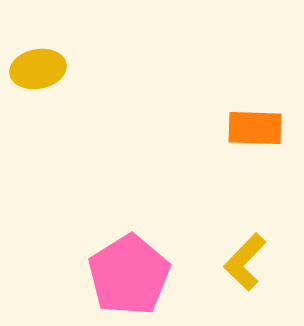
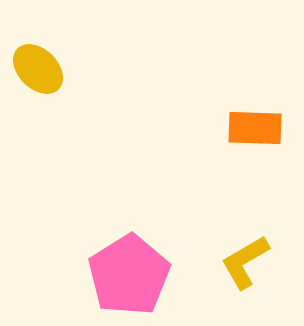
yellow ellipse: rotated 56 degrees clockwise
yellow L-shape: rotated 16 degrees clockwise
